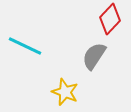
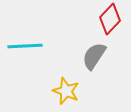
cyan line: rotated 28 degrees counterclockwise
yellow star: moved 1 px right, 1 px up
